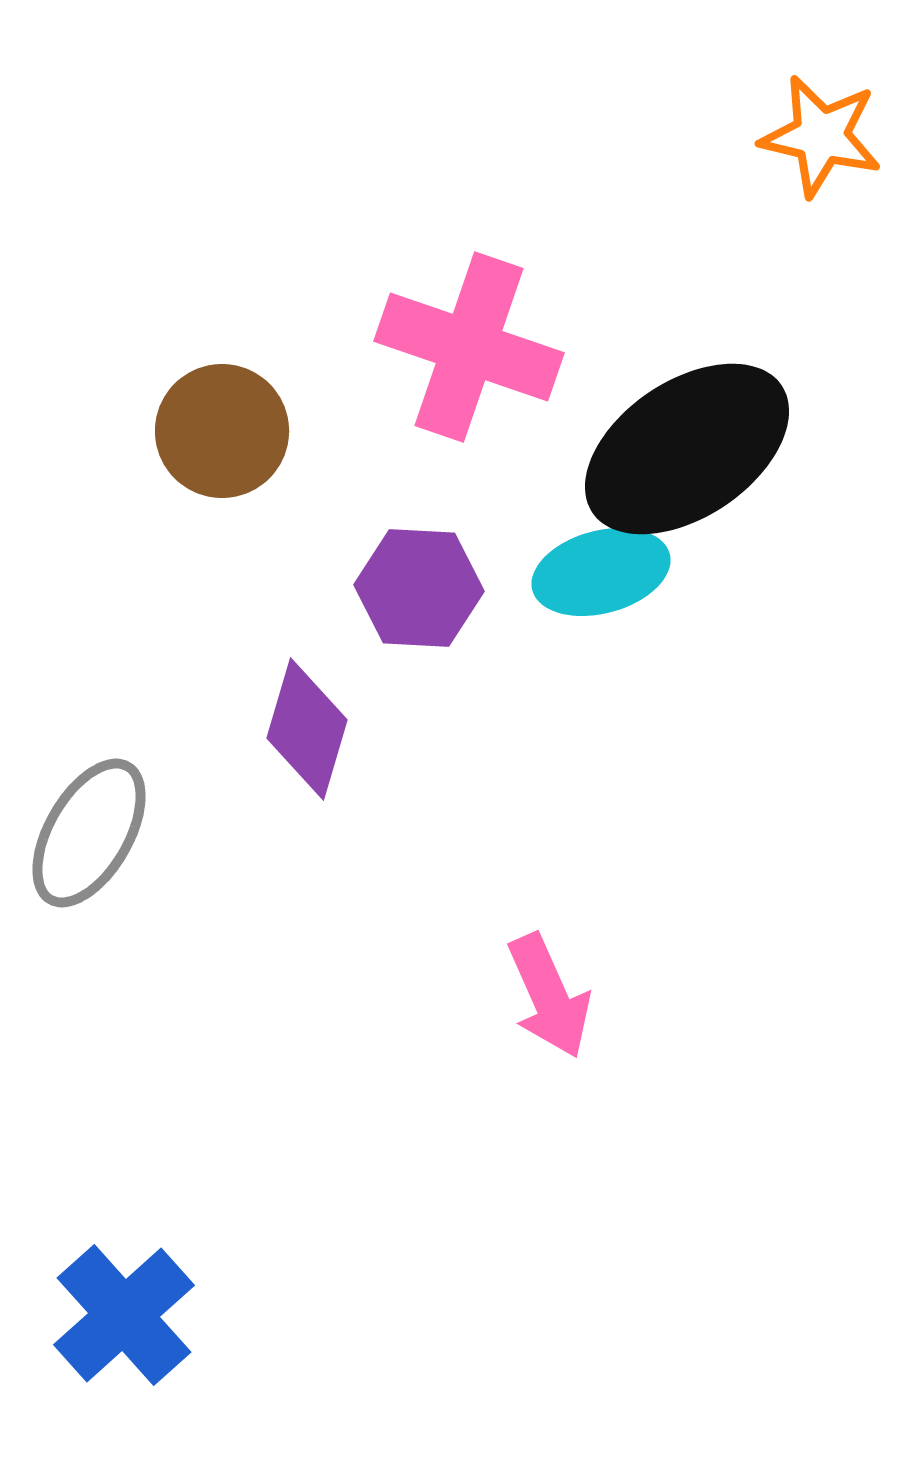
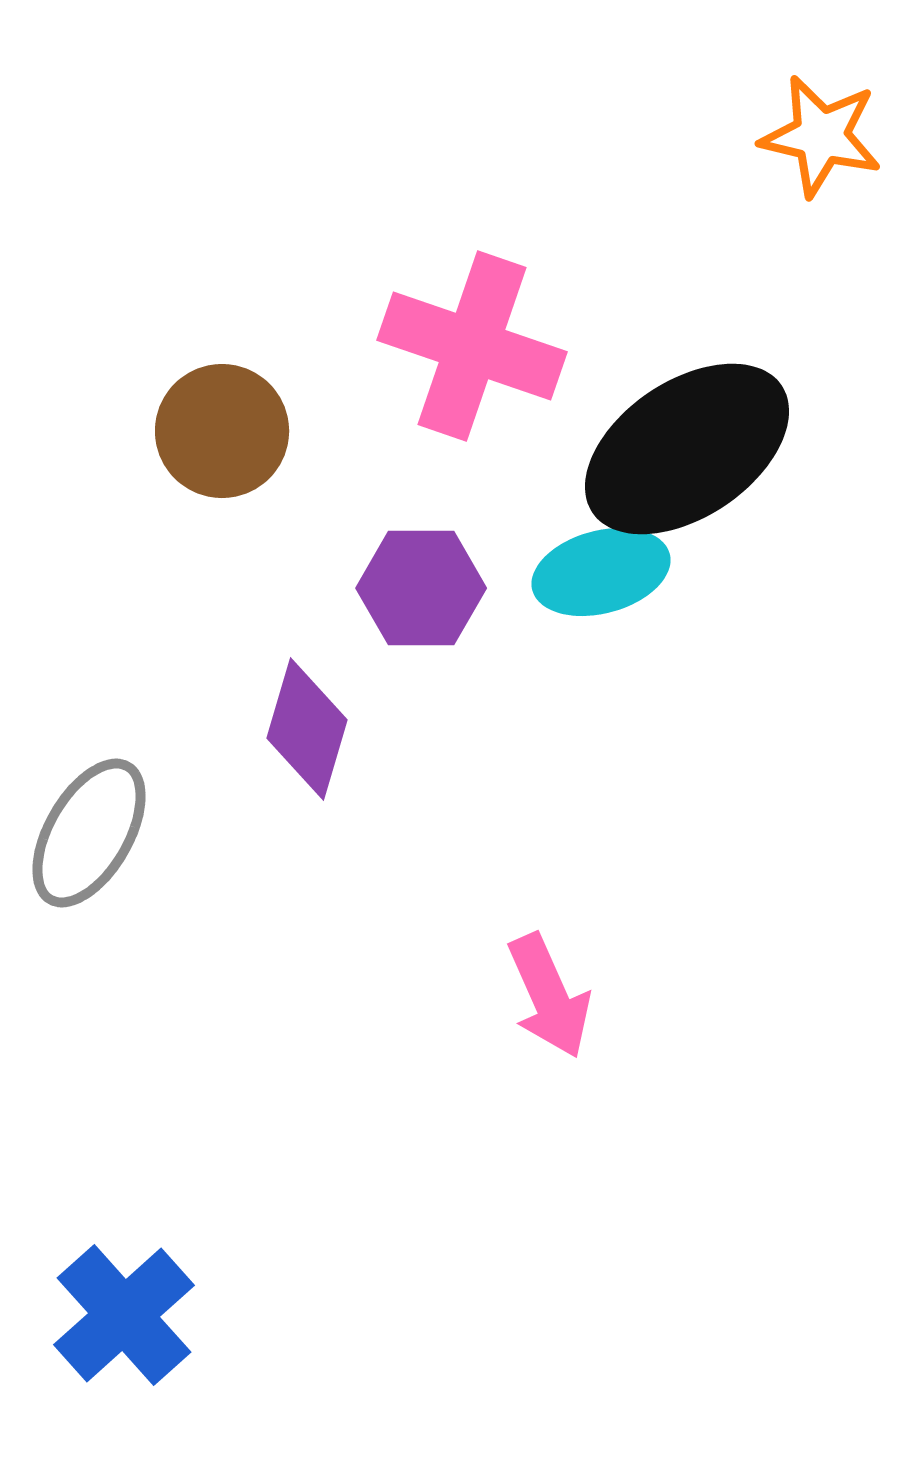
pink cross: moved 3 px right, 1 px up
purple hexagon: moved 2 px right; rotated 3 degrees counterclockwise
